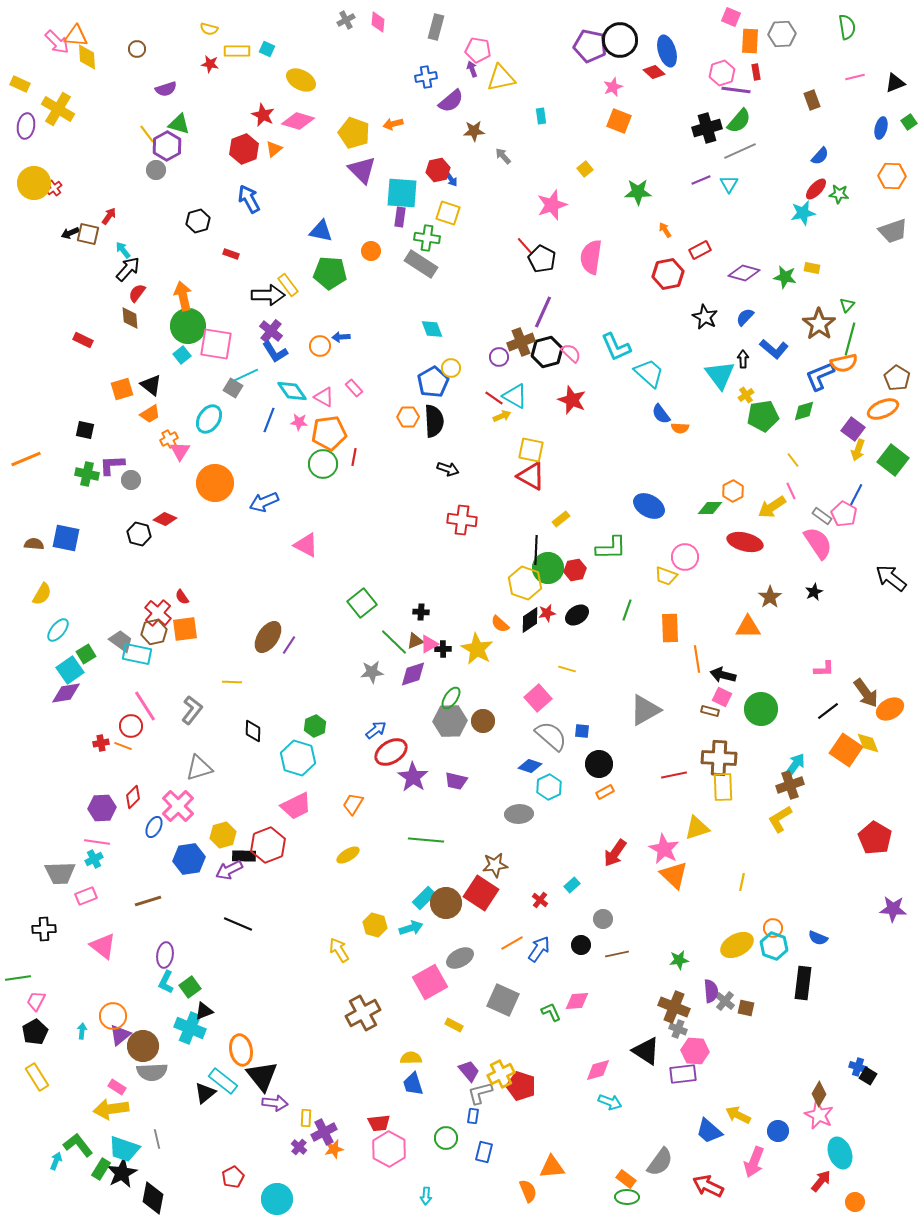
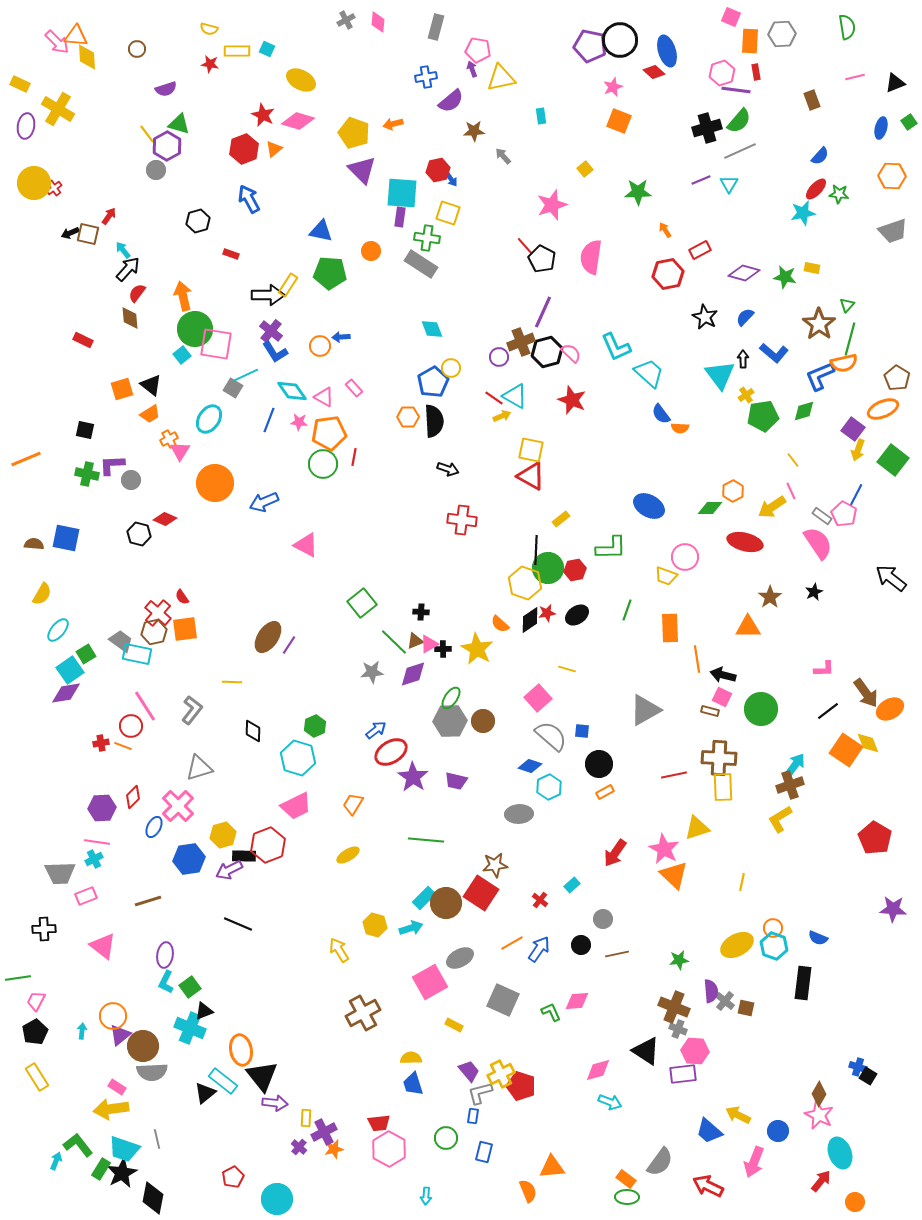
yellow rectangle at (288, 285): rotated 70 degrees clockwise
green circle at (188, 326): moved 7 px right, 3 px down
blue L-shape at (774, 349): moved 4 px down
